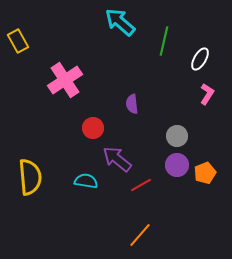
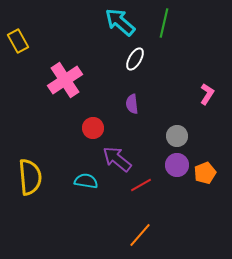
green line: moved 18 px up
white ellipse: moved 65 px left
